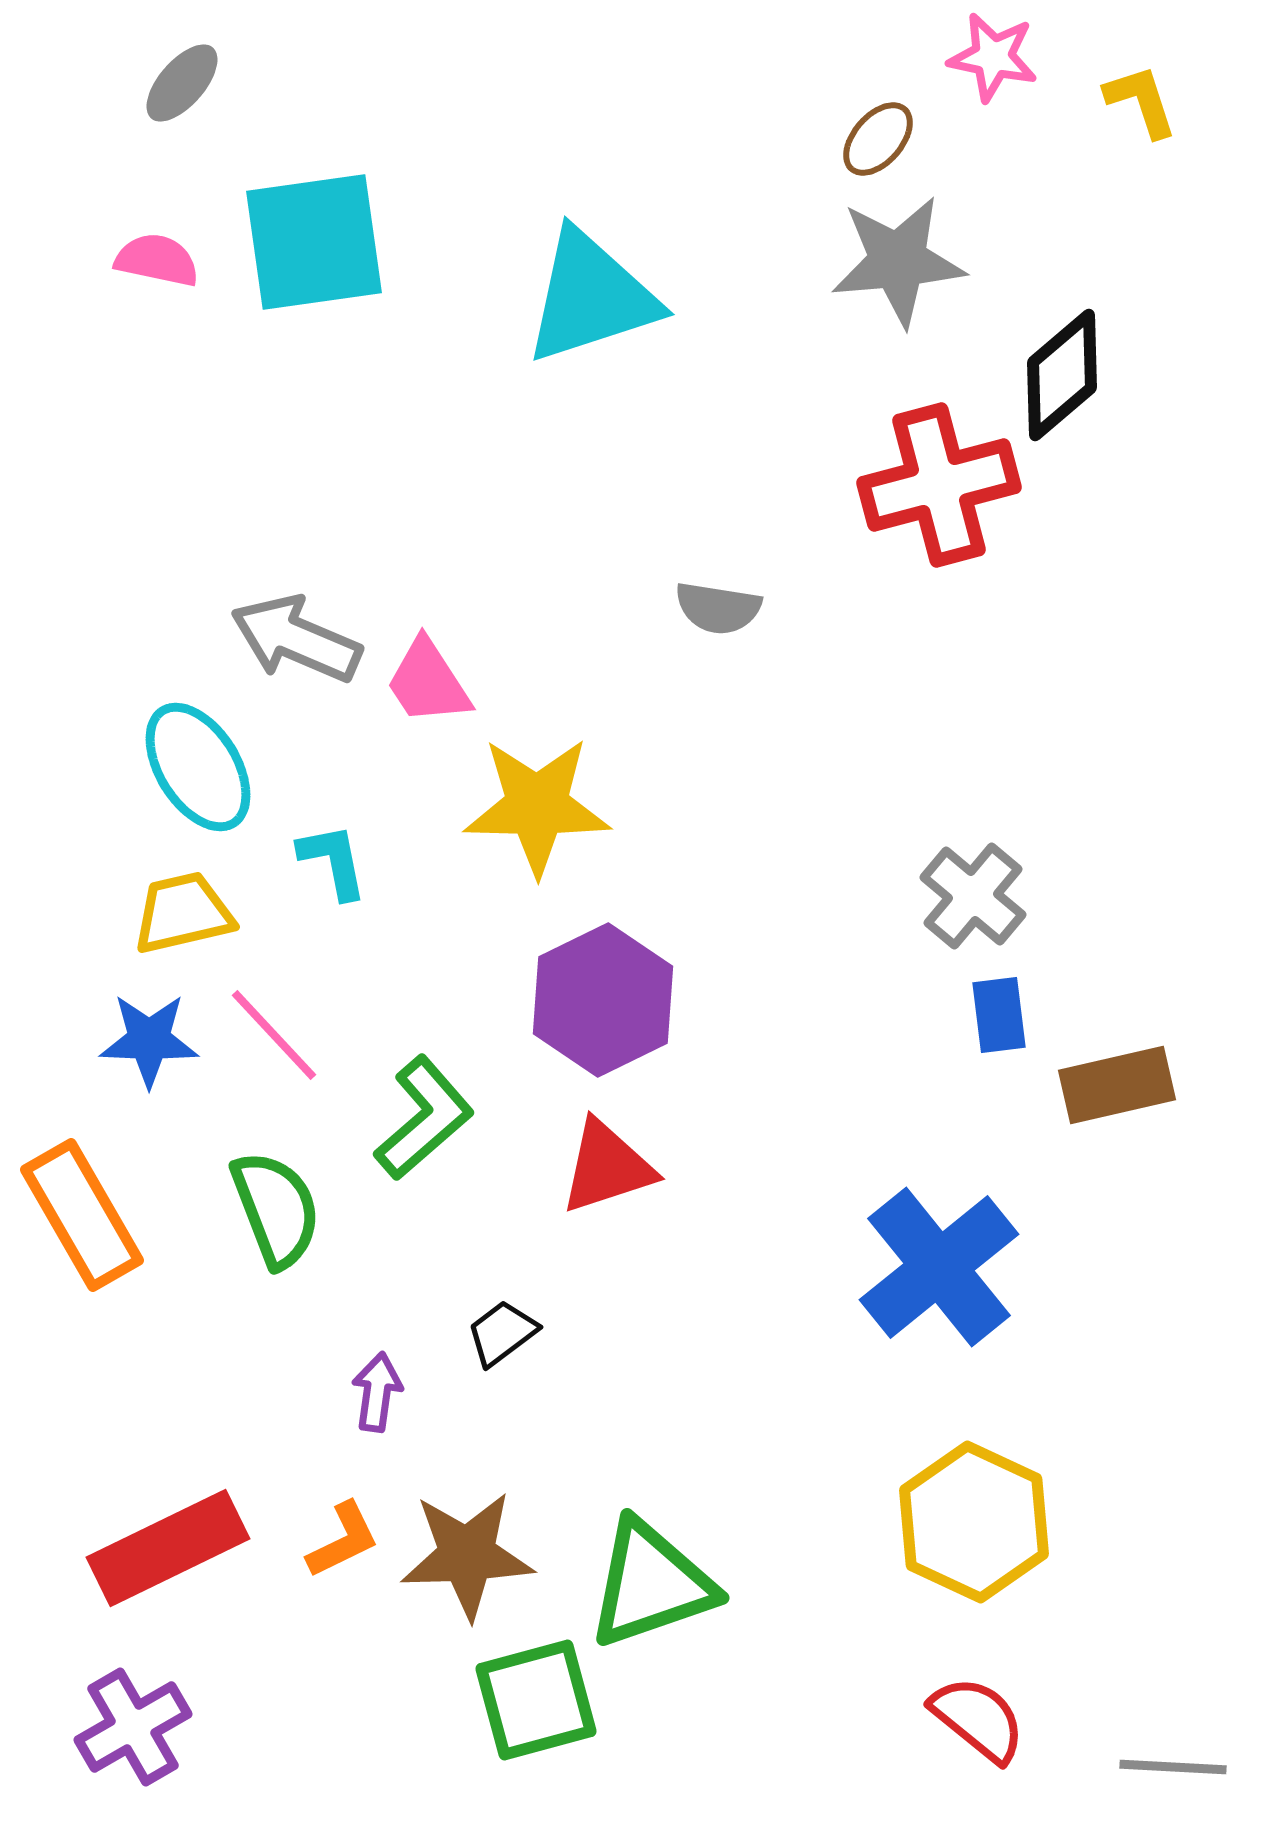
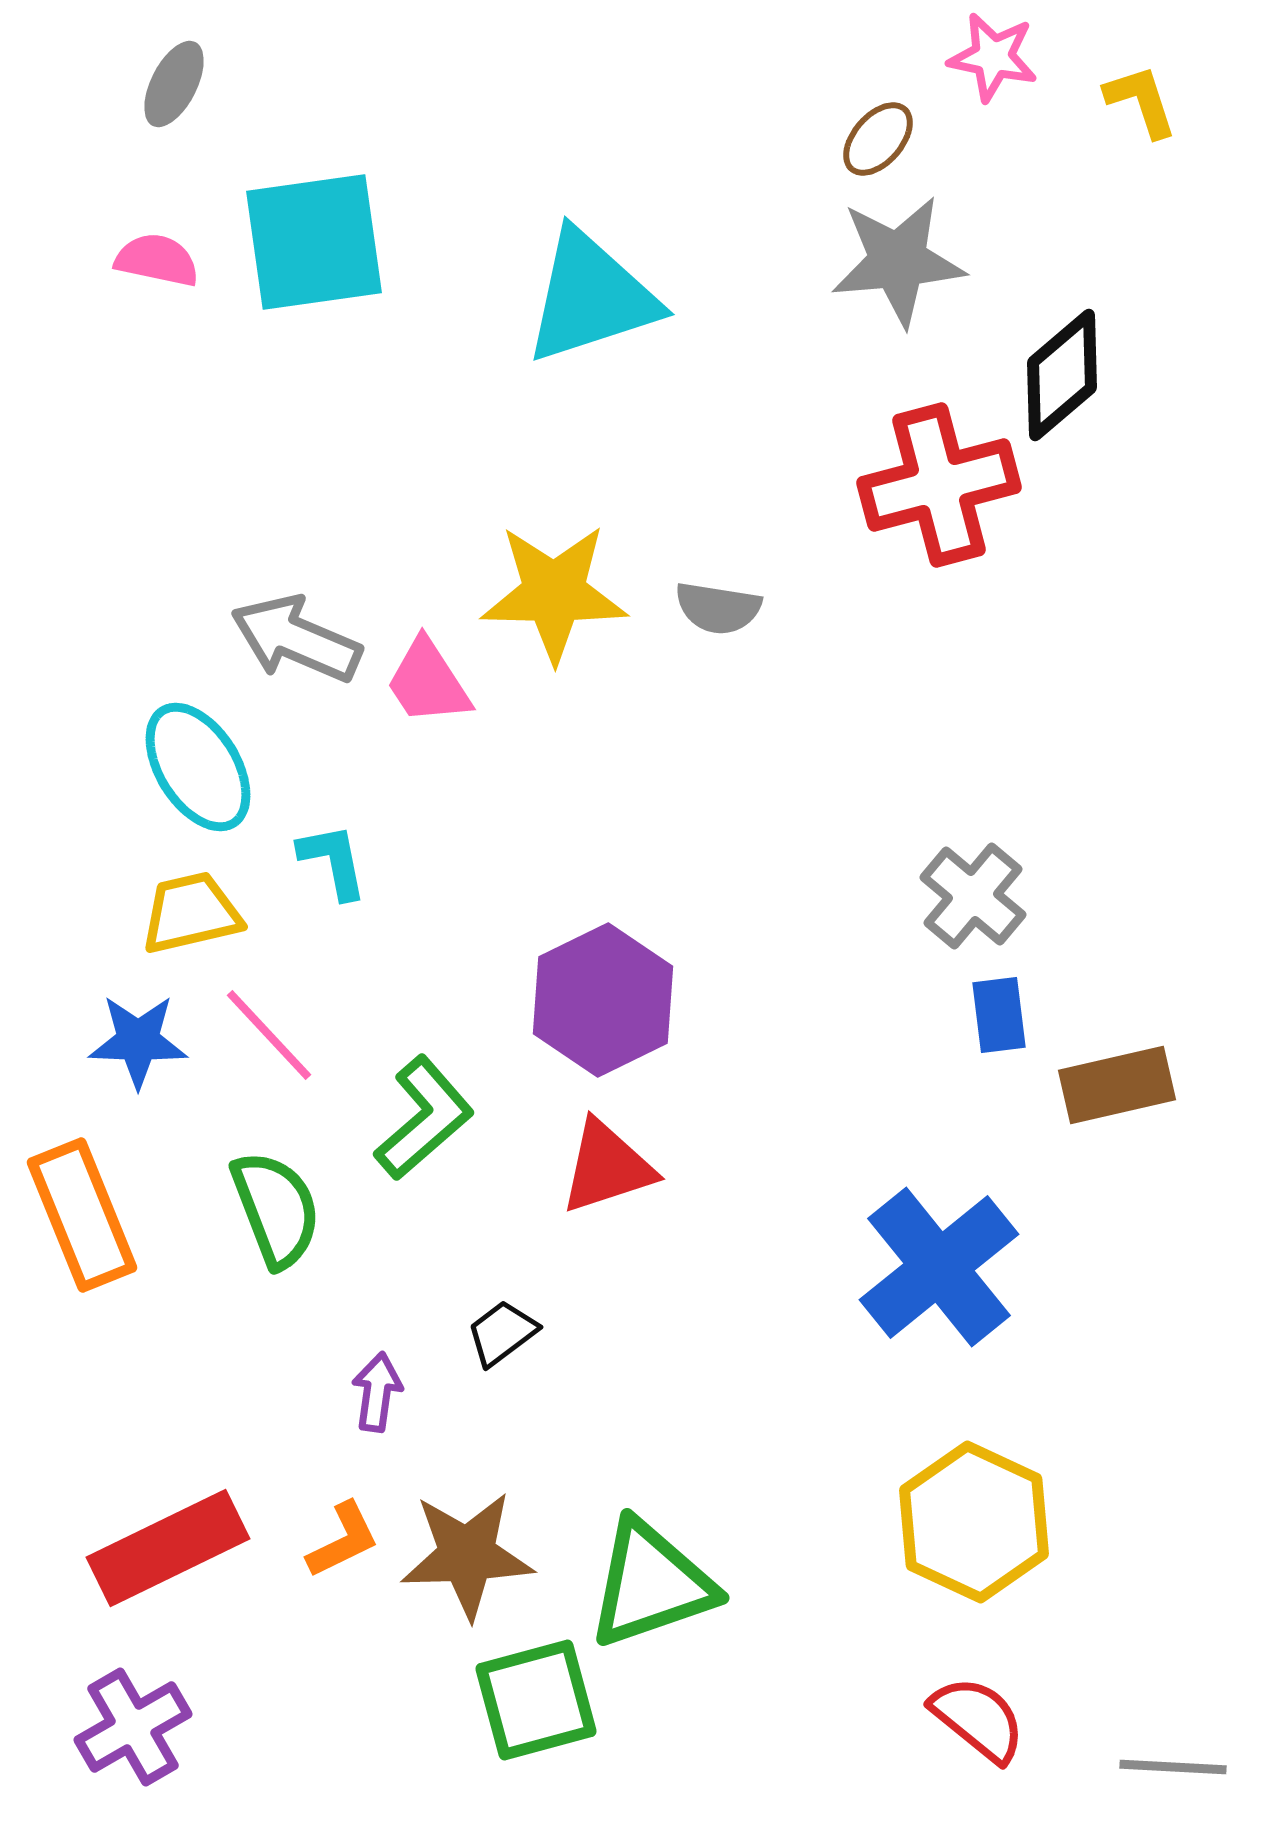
gray ellipse: moved 8 px left, 1 px down; rotated 14 degrees counterclockwise
yellow star: moved 17 px right, 213 px up
yellow trapezoid: moved 8 px right
pink line: moved 5 px left
blue star: moved 11 px left, 1 px down
orange rectangle: rotated 8 degrees clockwise
